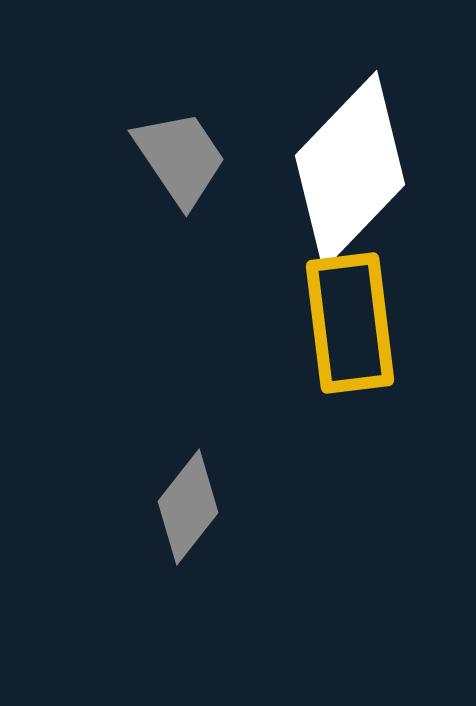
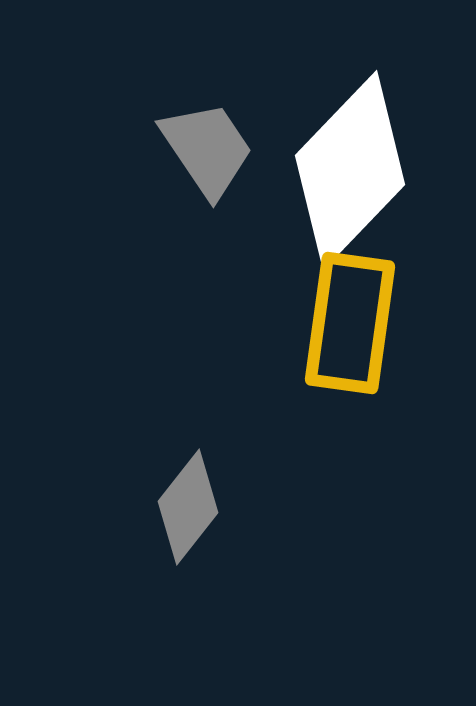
gray trapezoid: moved 27 px right, 9 px up
yellow rectangle: rotated 15 degrees clockwise
